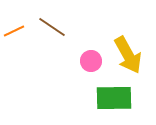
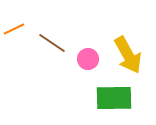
brown line: moved 16 px down
orange line: moved 2 px up
pink circle: moved 3 px left, 2 px up
